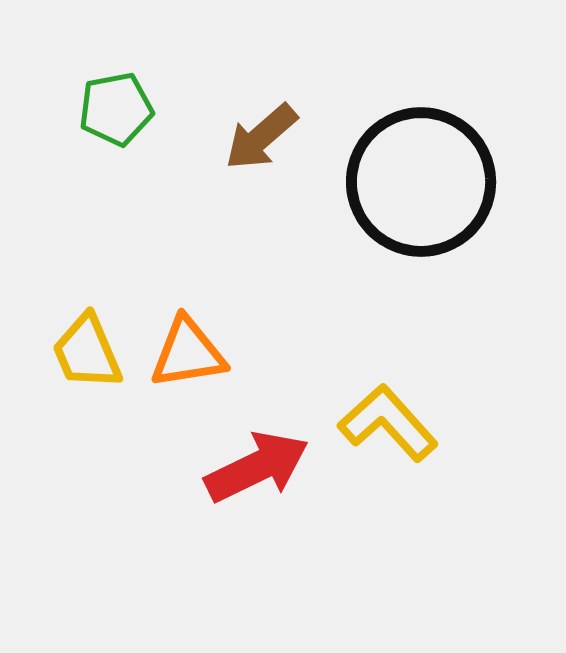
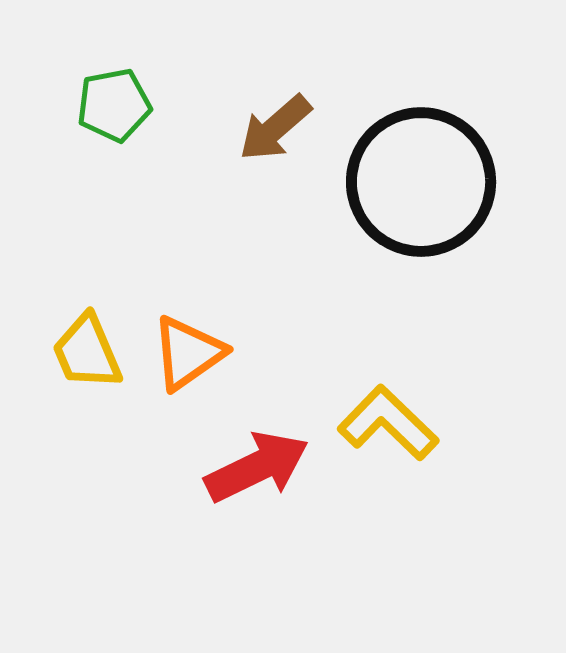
green pentagon: moved 2 px left, 4 px up
brown arrow: moved 14 px right, 9 px up
orange triangle: rotated 26 degrees counterclockwise
yellow L-shape: rotated 4 degrees counterclockwise
